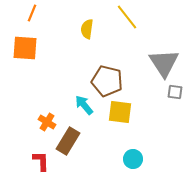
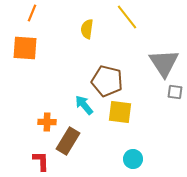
orange cross: rotated 30 degrees counterclockwise
